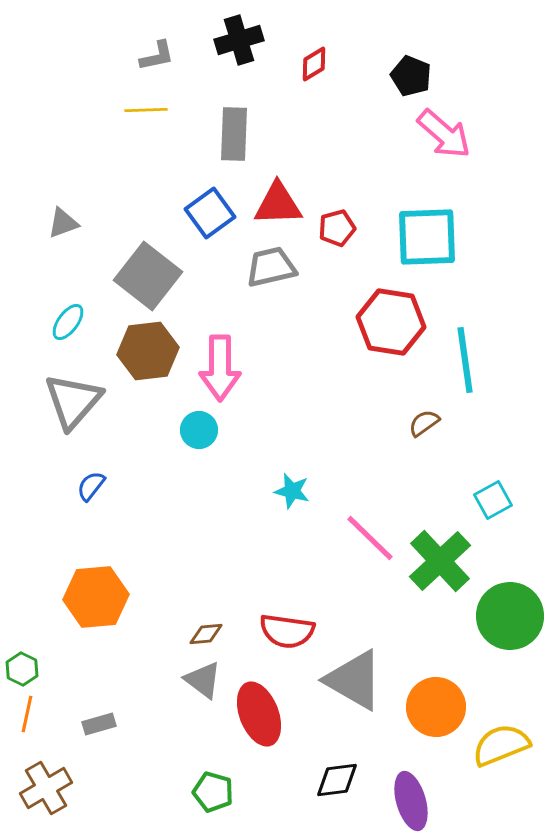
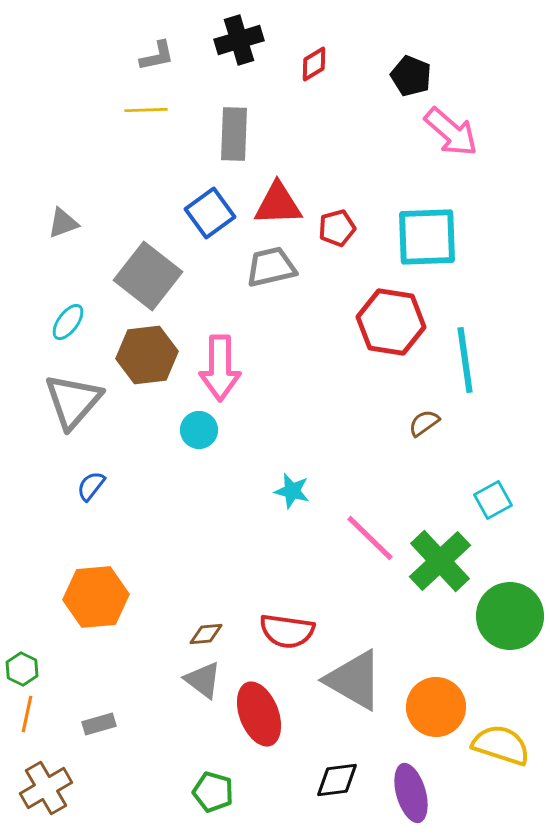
pink arrow at (444, 134): moved 7 px right, 2 px up
brown hexagon at (148, 351): moved 1 px left, 4 px down
yellow semicircle at (501, 745): rotated 40 degrees clockwise
purple ellipse at (411, 801): moved 8 px up
